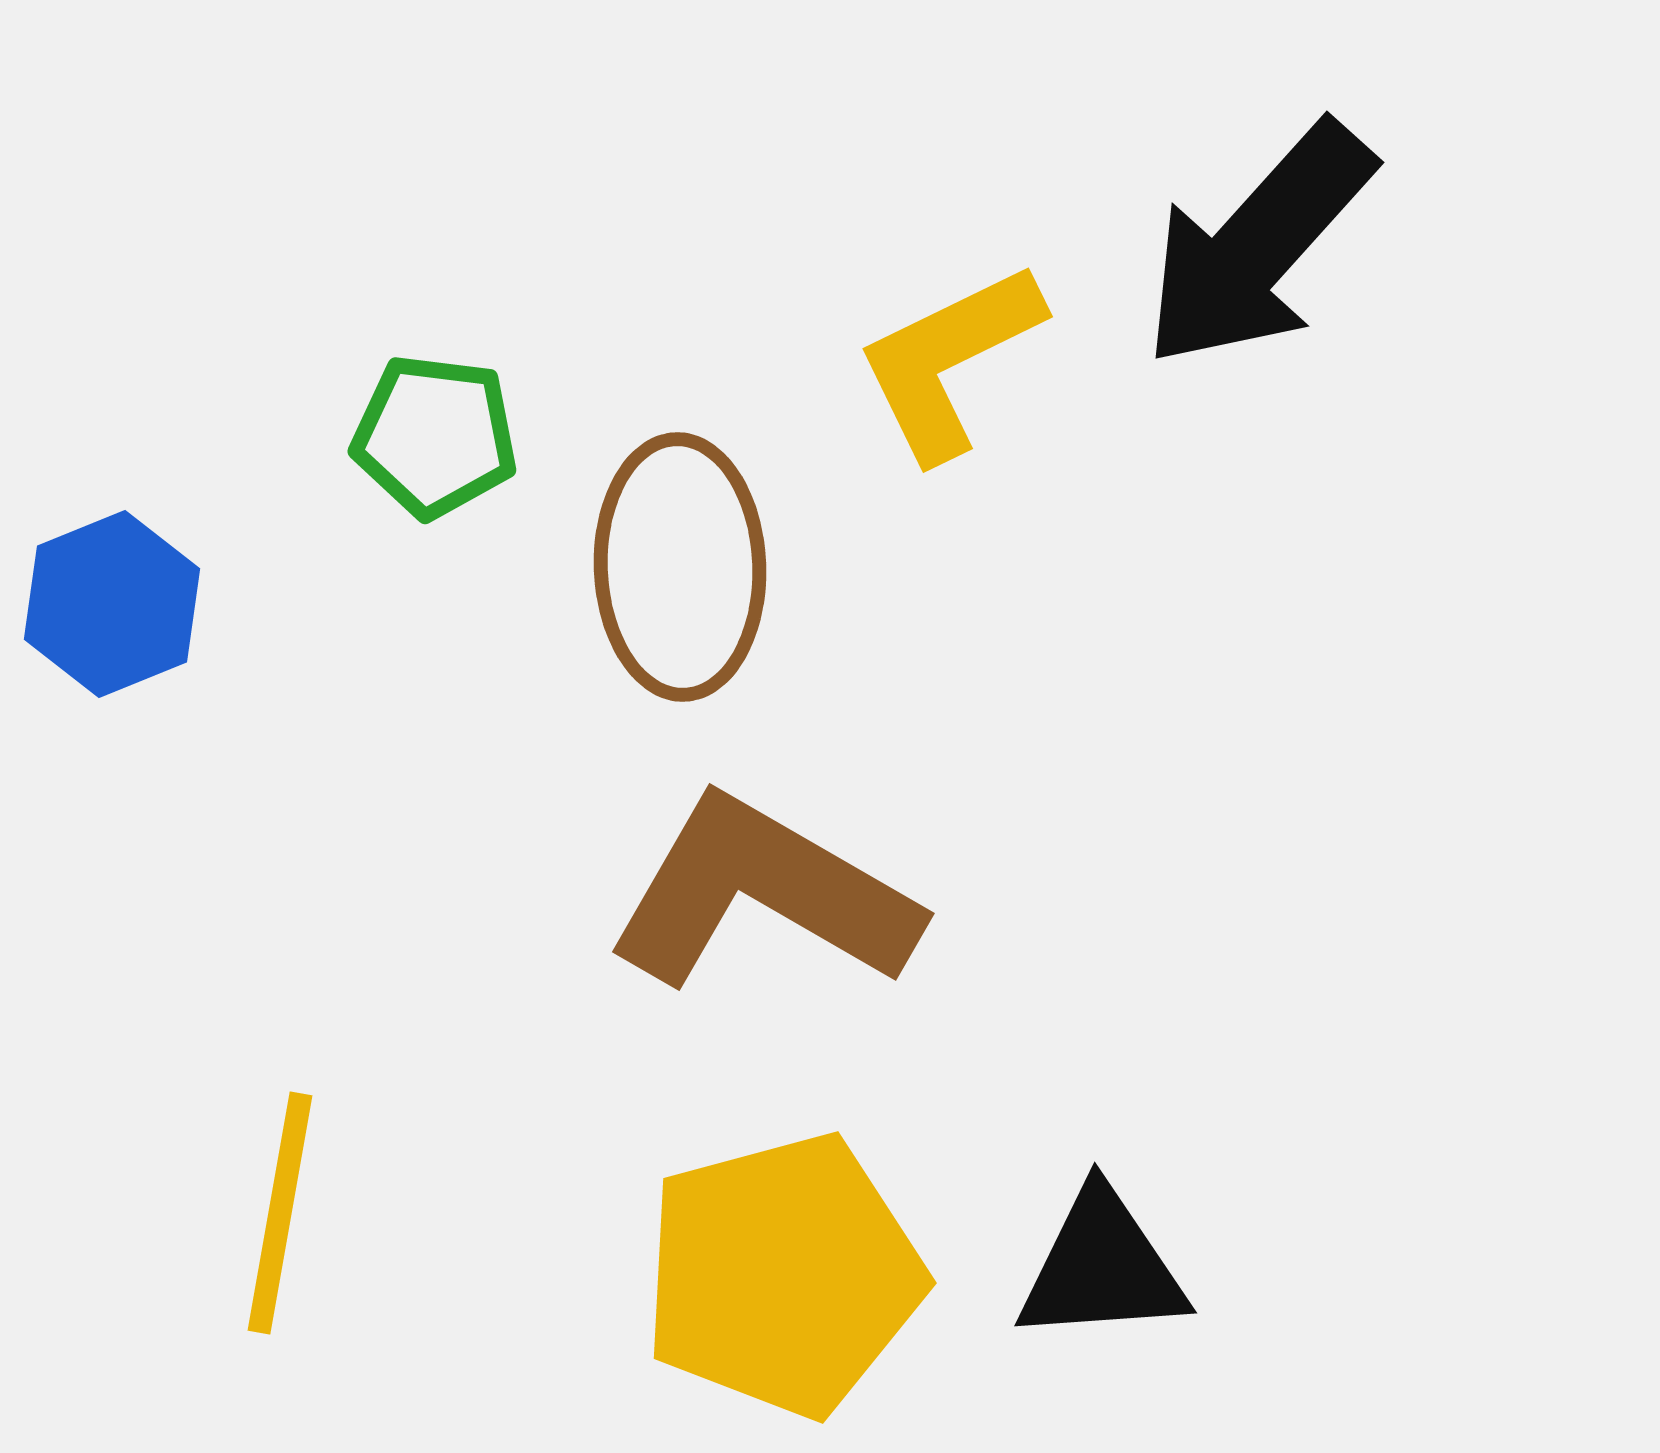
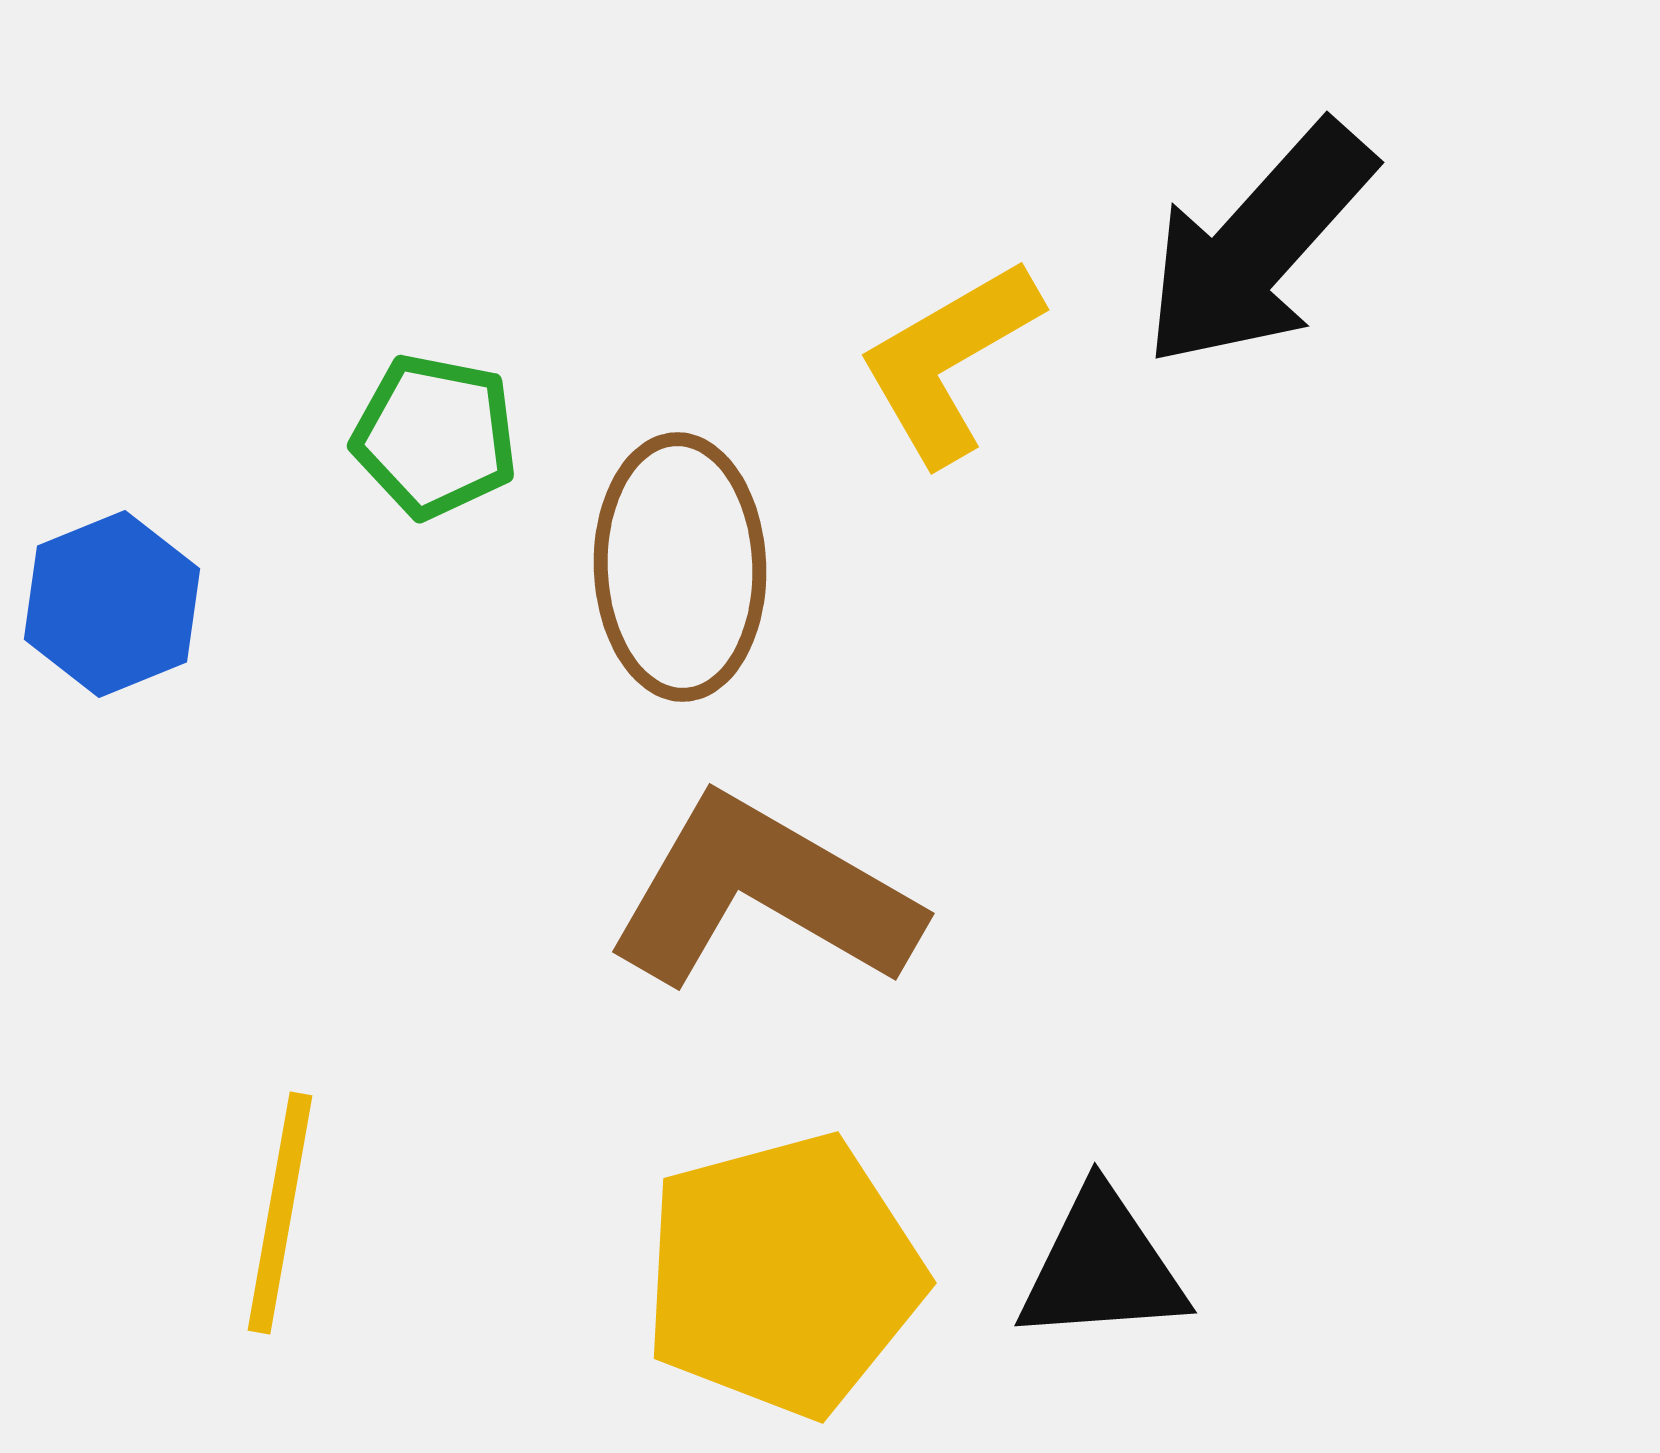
yellow L-shape: rotated 4 degrees counterclockwise
green pentagon: rotated 4 degrees clockwise
